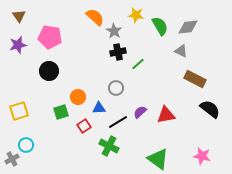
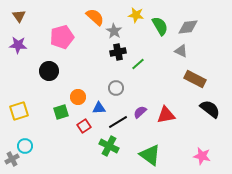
pink pentagon: moved 12 px right; rotated 25 degrees counterclockwise
purple star: rotated 18 degrees clockwise
cyan circle: moved 1 px left, 1 px down
green triangle: moved 8 px left, 4 px up
